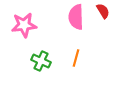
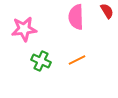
red semicircle: moved 4 px right
pink star: moved 4 px down
orange line: moved 1 px right, 2 px down; rotated 48 degrees clockwise
